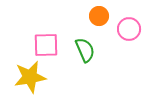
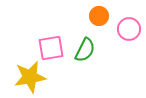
pink square: moved 5 px right, 3 px down; rotated 8 degrees counterclockwise
green semicircle: rotated 50 degrees clockwise
